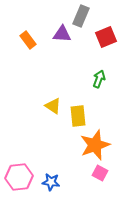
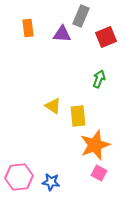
orange rectangle: moved 12 px up; rotated 30 degrees clockwise
pink square: moved 1 px left
